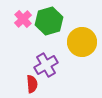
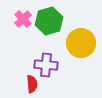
yellow circle: moved 1 px left, 1 px down
purple cross: rotated 35 degrees clockwise
